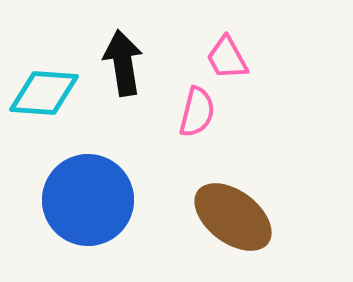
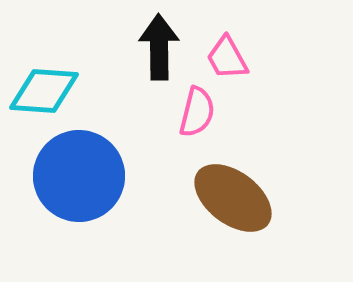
black arrow: moved 36 px right, 16 px up; rotated 8 degrees clockwise
cyan diamond: moved 2 px up
blue circle: moved 9 px left, 24 px up
brown ellipse: moved 19 px up
